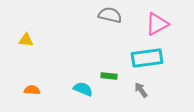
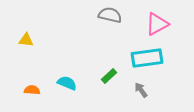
green rectangle: rotated 49 degrees counterclockwise
cyan semicircle: moved 16 px left, 6 px up
